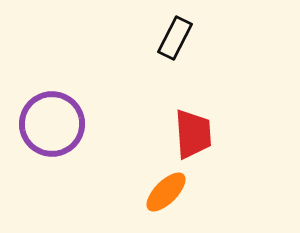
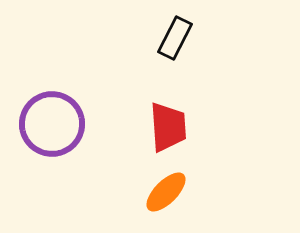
red trapezoid: moved 25 px left, 7 px up
